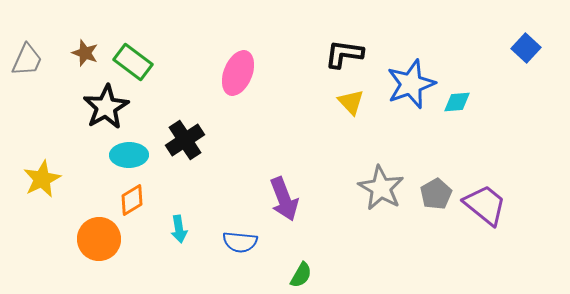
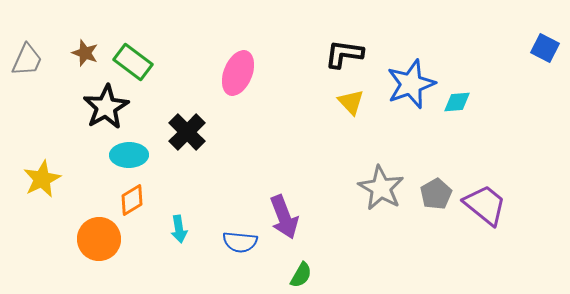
blue square: moved 19 px right; rotated 16 degrees counterclockwise
black cross: moved 2 px right, 8 px up; rotated 12 degrees counterclockwise
purple arrow: moved 18 px down
